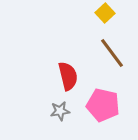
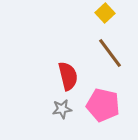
brown line: moved 2 px left
gray star: moved 2 px right, 2 px up
